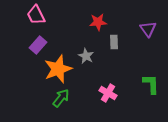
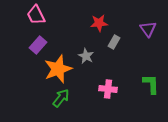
red star: moved 1 px right, 1 px down
gray rectangle: rotated 32 degrees clockwise
pink cross: moved 4 px up; rotated 24 degrees counterclockwise
